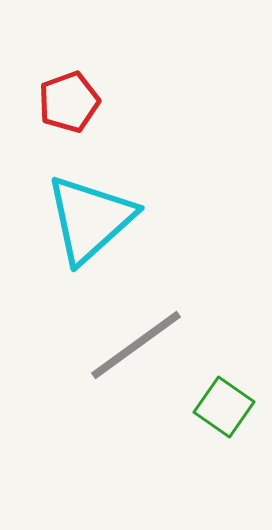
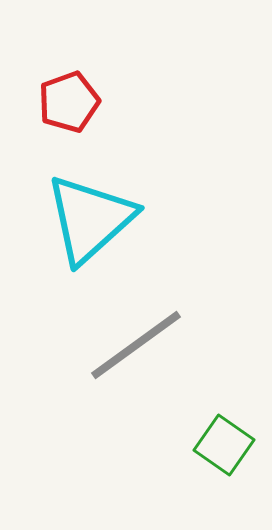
green square: moved 38 px down
